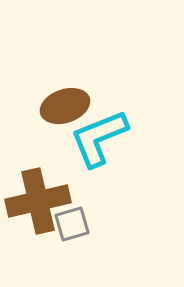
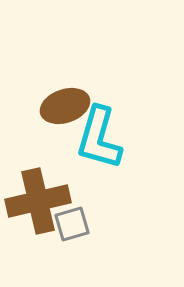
cyan L-shape: rotated 52 degrees counterclockwise
